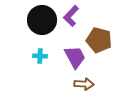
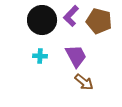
brown pentagon: moved 19 px up
purple trapezoid: moved 1 px right, 1 px up
brown arrow: moved 2 px up; rotated 36 degrees clockwise
